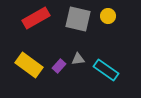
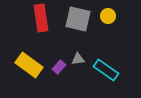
red rectangle: moved 5 px right; rotated 68 degrees counterclockwise
purple rectangle: moved 1 px down
